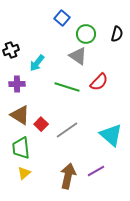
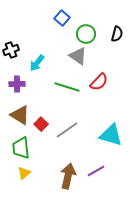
cyan triangle: rotated 25 degrees counterclockwise
